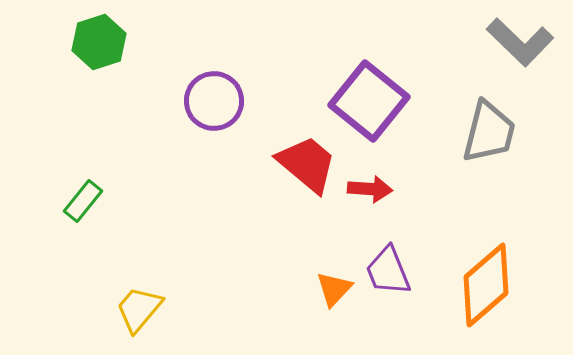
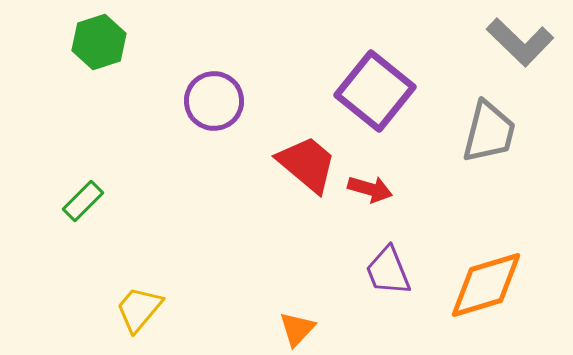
purple square: moved 6 px right, 10 px up
red arrow: rotated 12 degrees clockwise
green rectangle: rotated 6 degrees clockwise
orange diamond: rotated 24 degrees clockwise
orange triangle: moved 37 px left, 40 px down
